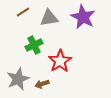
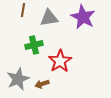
brown line: moved 2 px up; rotated 48 degrees counterclockwise
green cross: rotated 12 degrees clockwise
